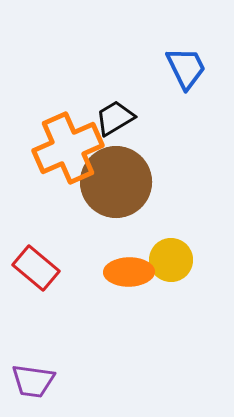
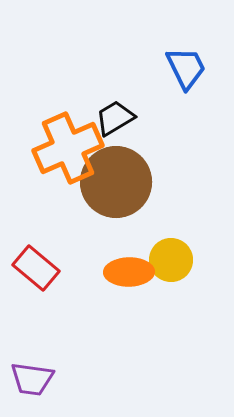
purple trapezoid: moved 1 px left, 2 px up
